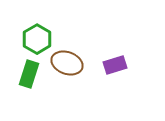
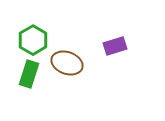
green hexagon: moved 4 px left, 1 px down
purple rectangle: moved 19 px up
